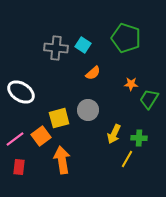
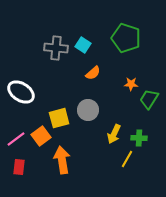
pink line: moved 1 px right
